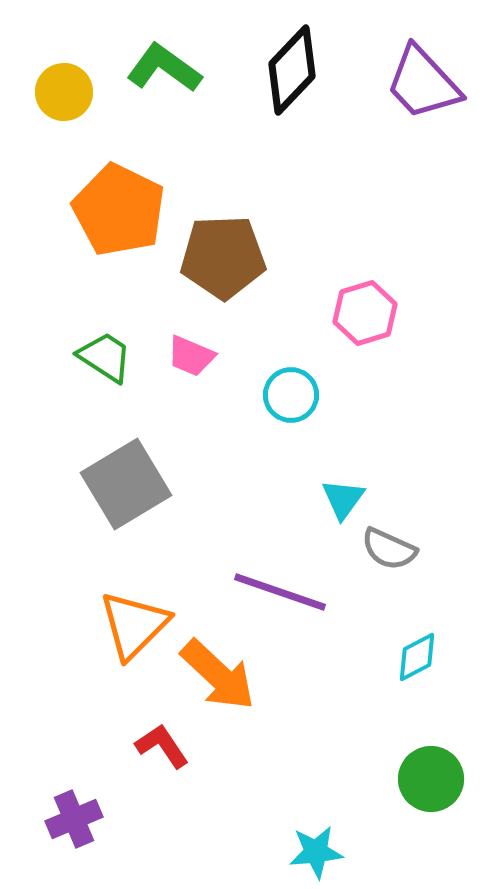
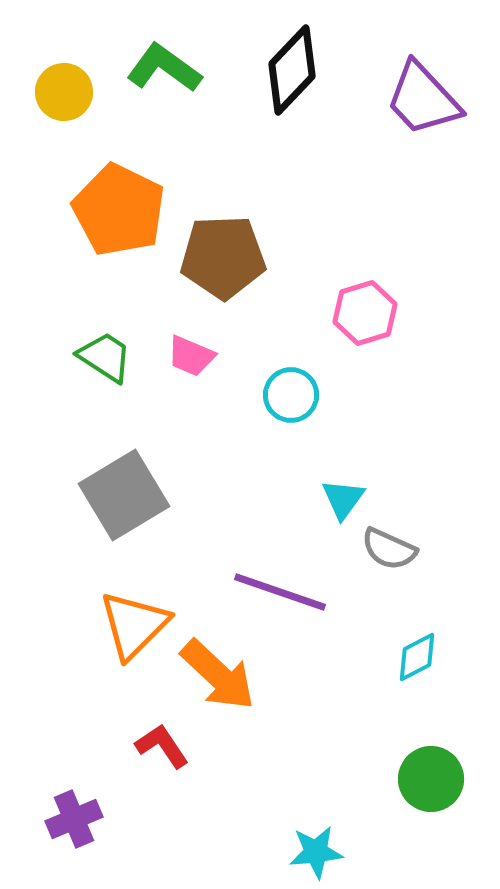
purple trapezoid: moved 16 px down
gray square: moved 2 px left, 11 px down
